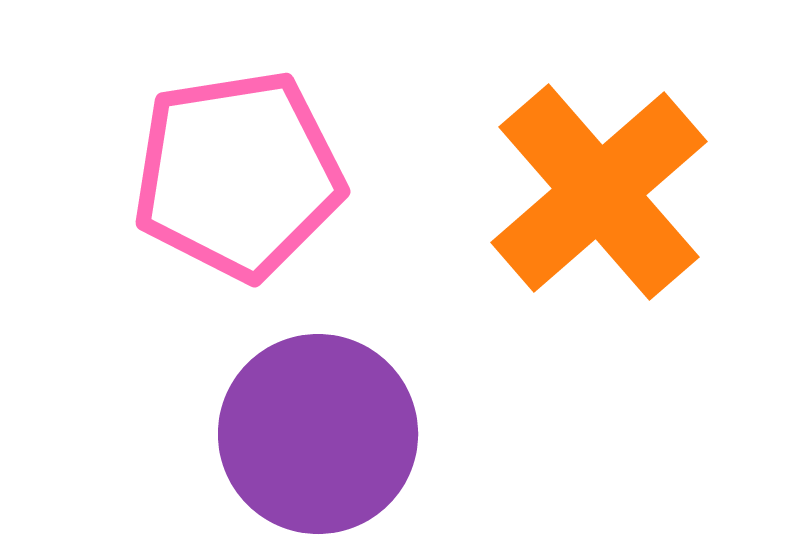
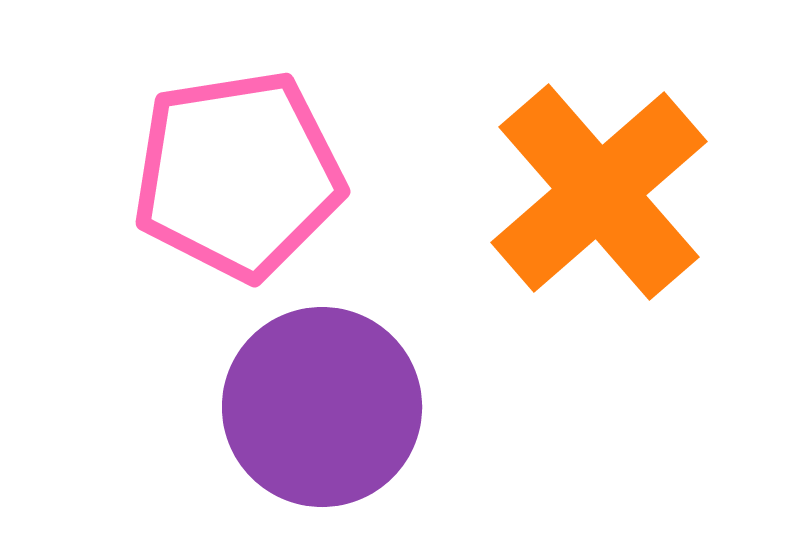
purple circle: moved 4 px right, 27 px up
